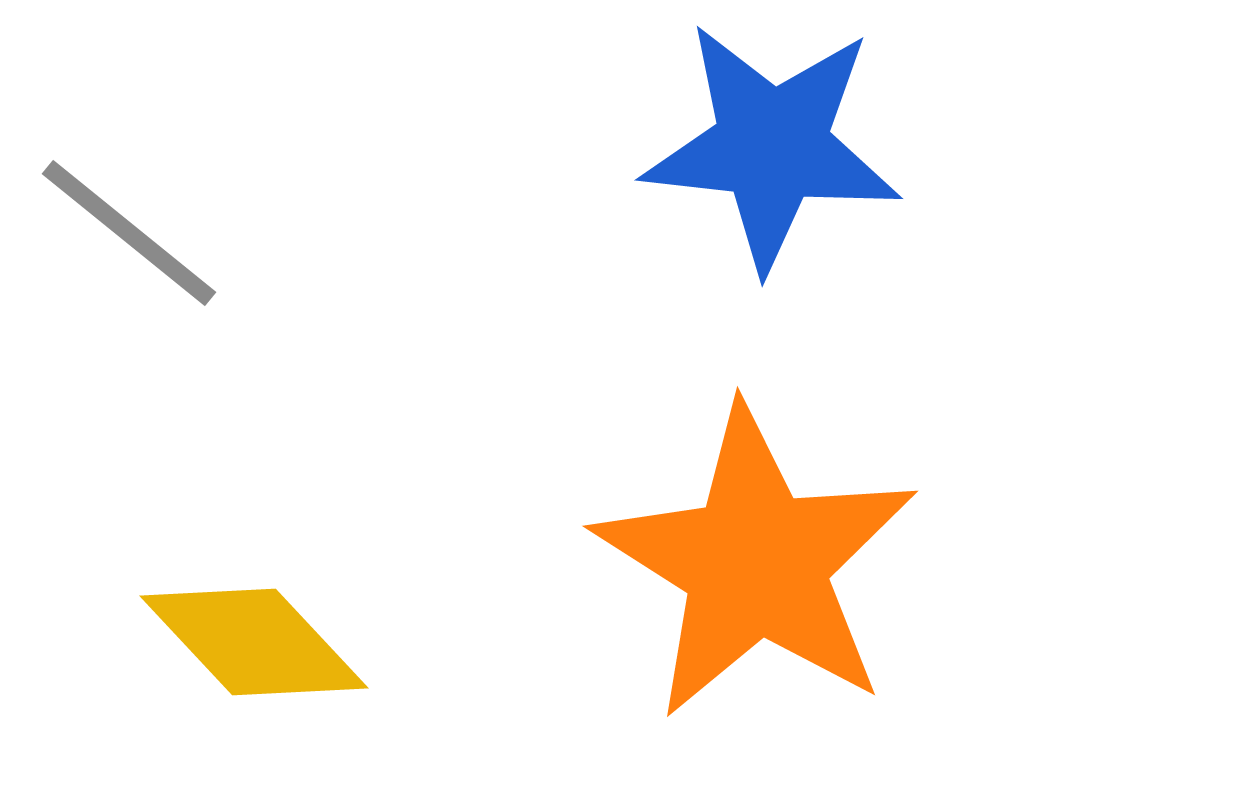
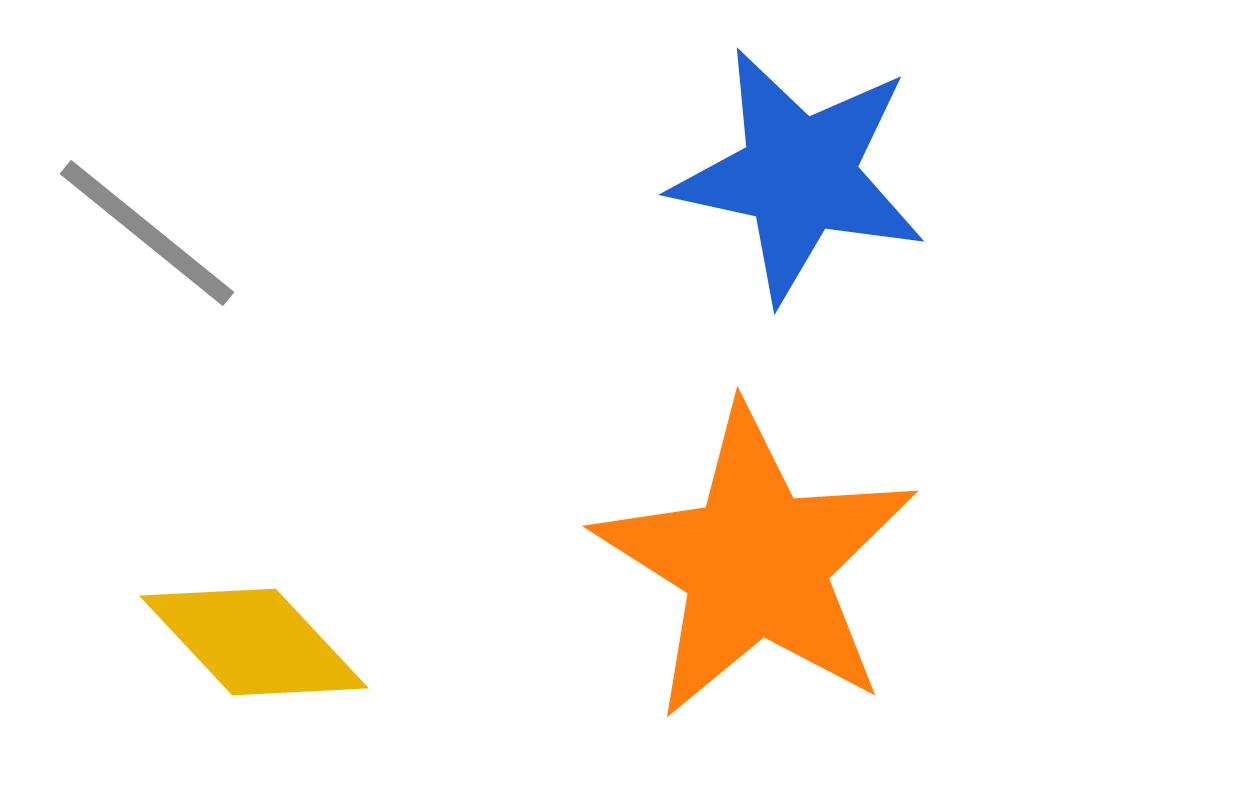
blue star: moved 27 px right, 29 px down; rotated 6 degrees clockwise
gray line: moved 18 px right
